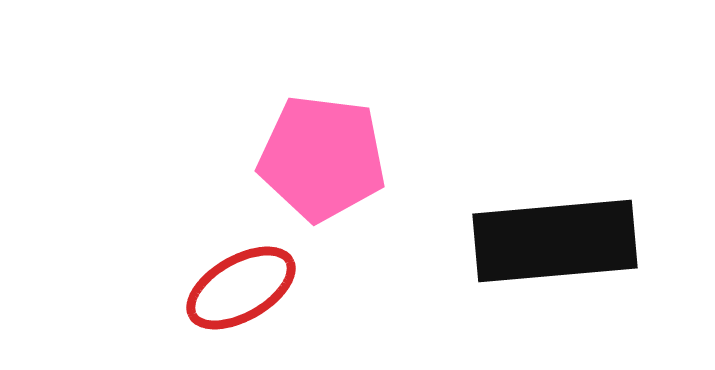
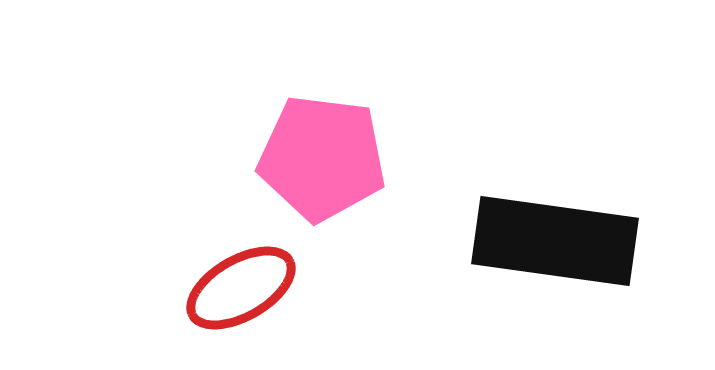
black rectangle: rotated 13 degrees clockwise
